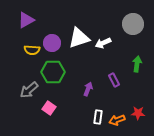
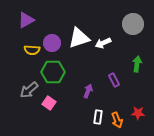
purple arrow: moved 2 px down
pink square: moved 5 px up
orange arrow: rotated 91 degrees counterclockwise
